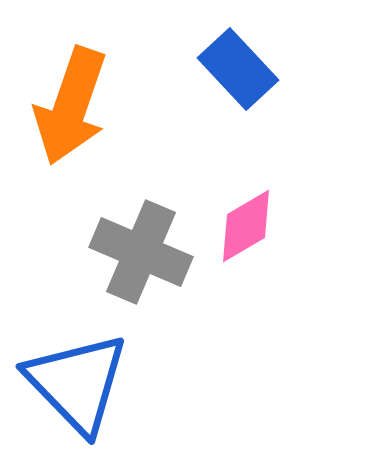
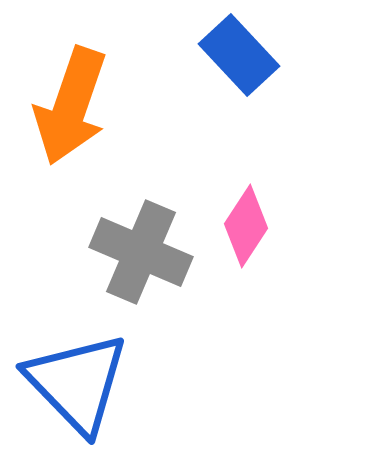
blue rectangle: moved 1 px right, 14 px up
pink diamond: rotated 26 degrees counterclockwise
